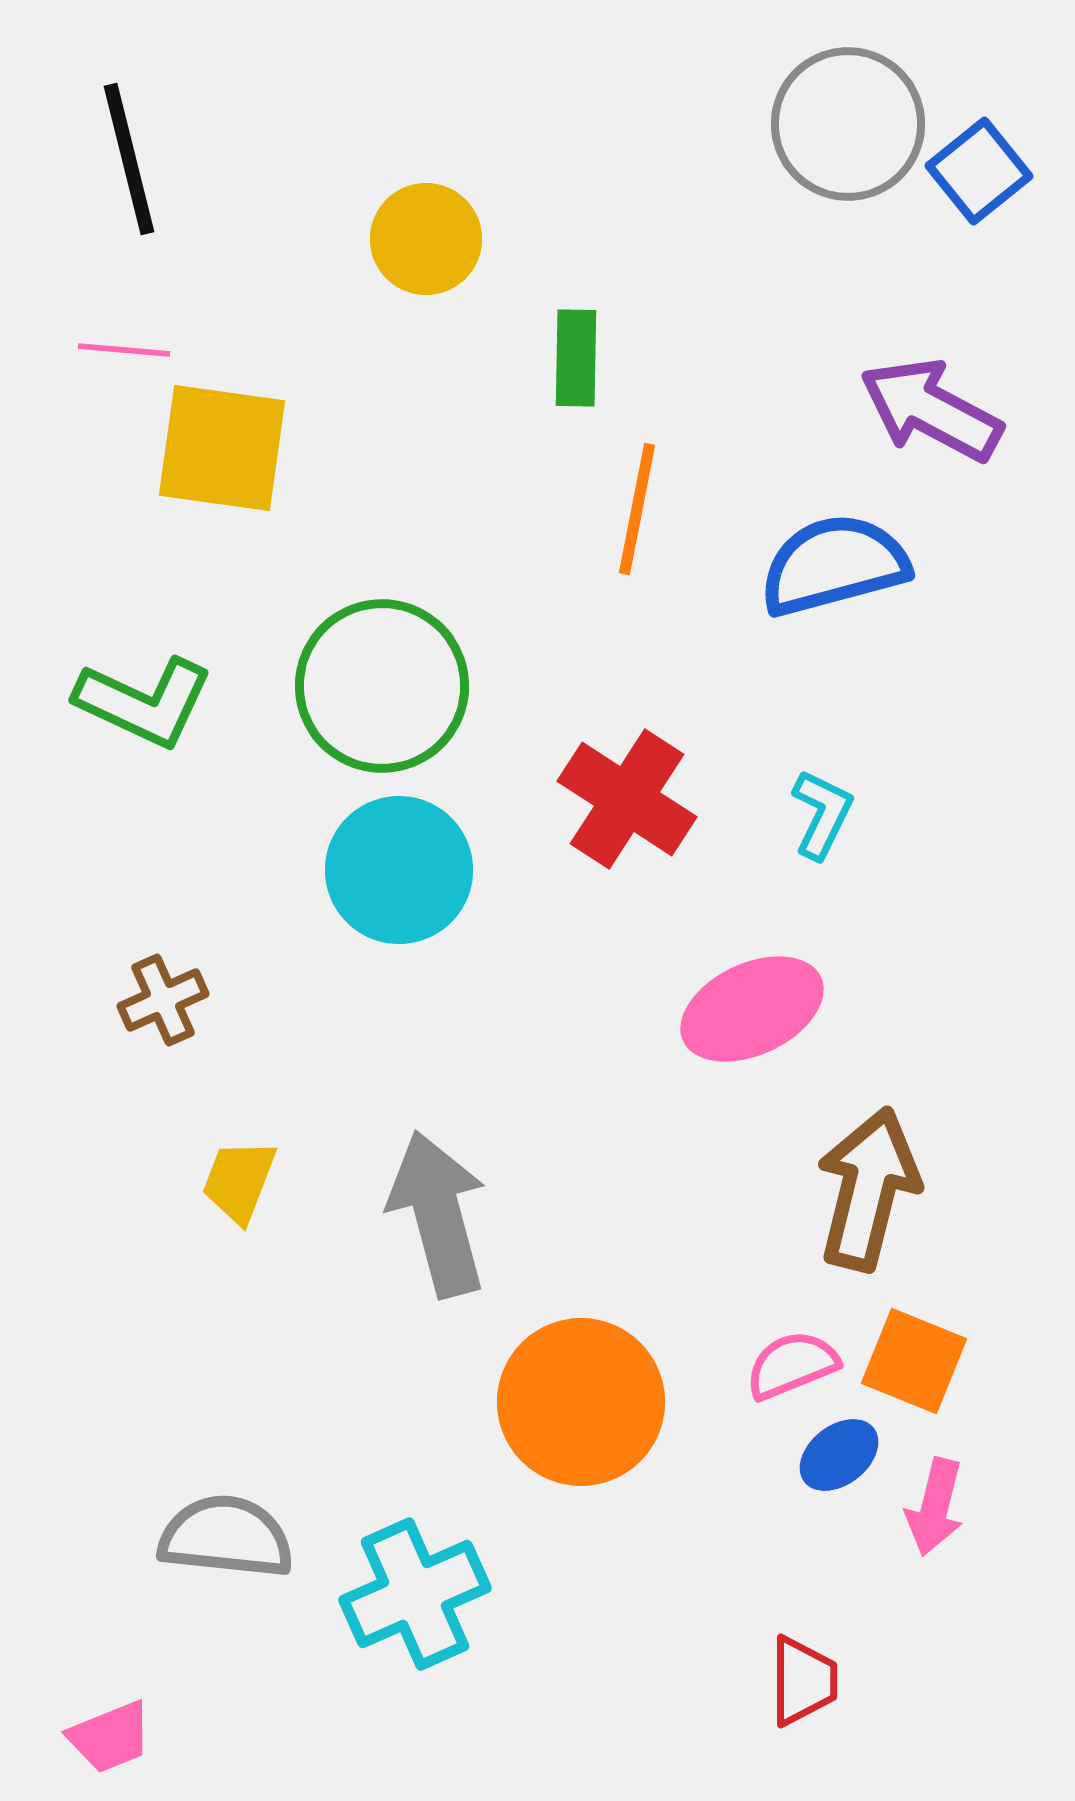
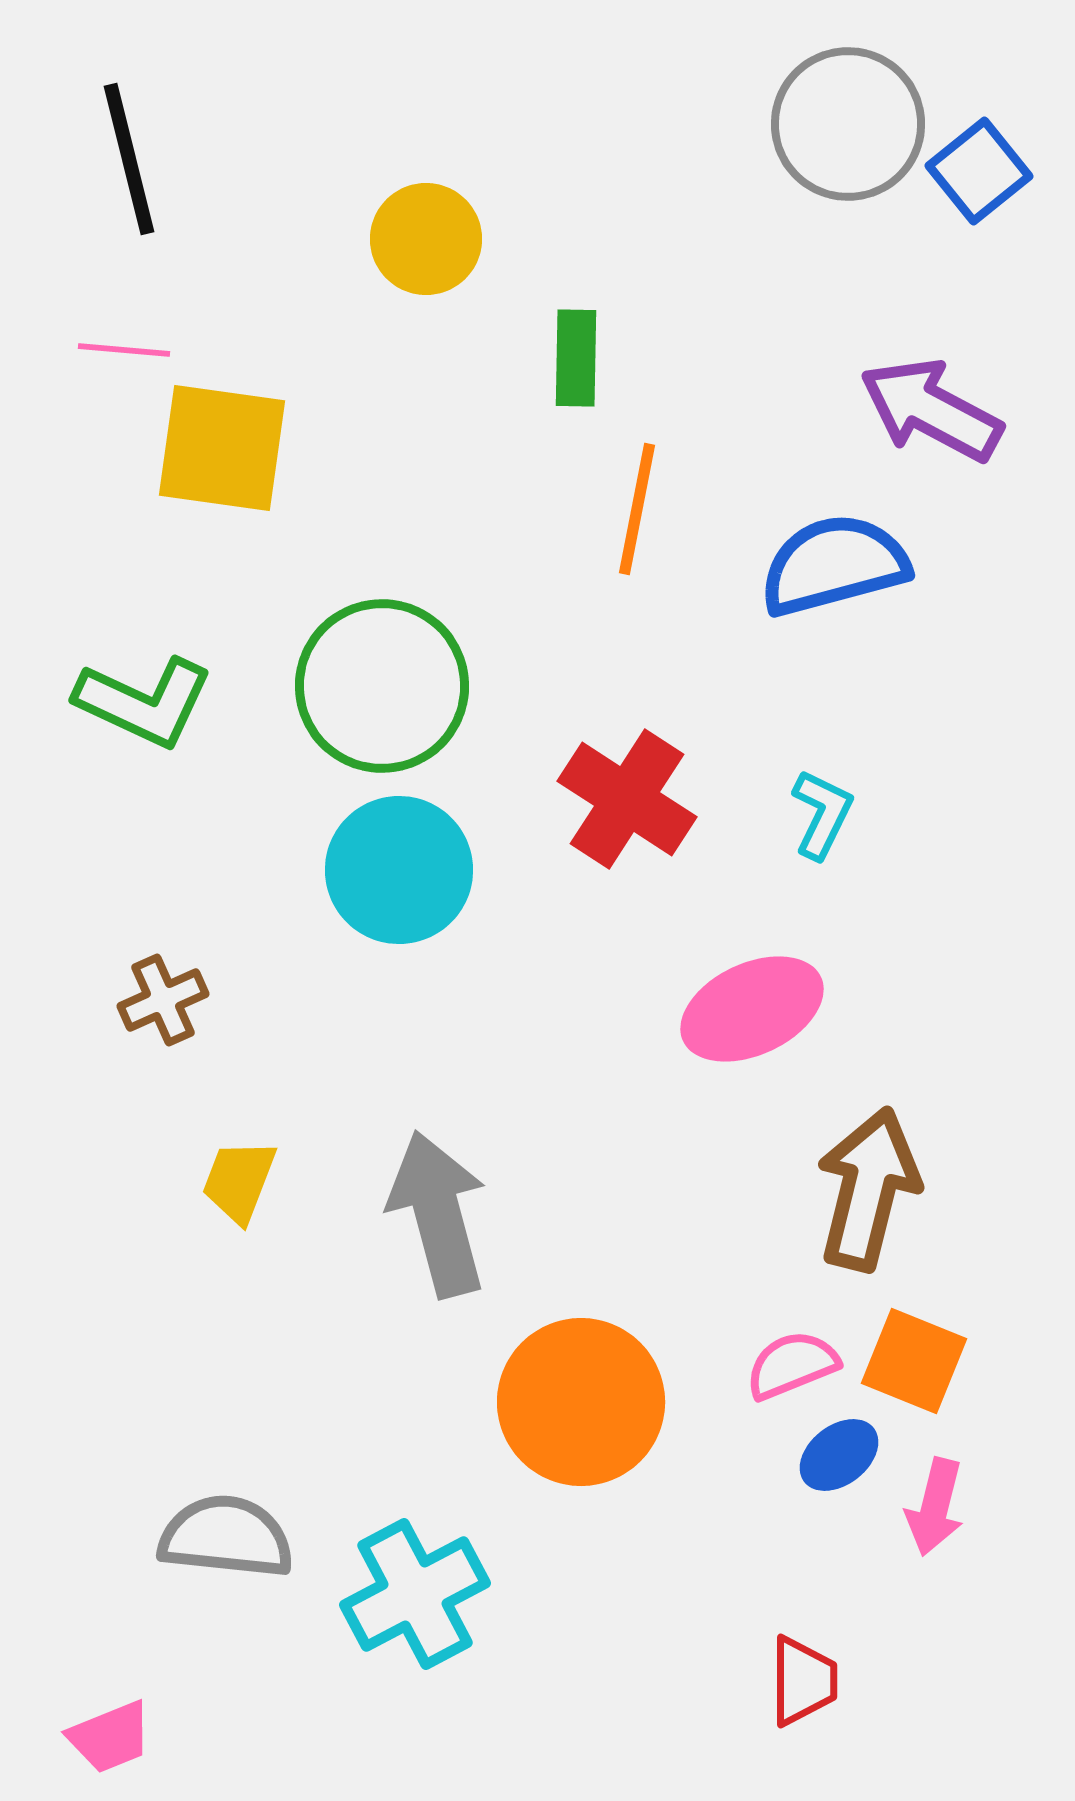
cyan cross: rotated 4 degrees counterclockwise
